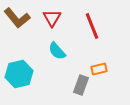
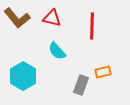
red triangle: rotated 48 degrees counterclockwise
red line: rotated 24 degrees clockwise
orange rectangle: moved 4 px right, 3 px down
cyan hexagon: moved 4 px right, 2 px down; rotated 16 degrees counterclockwise
